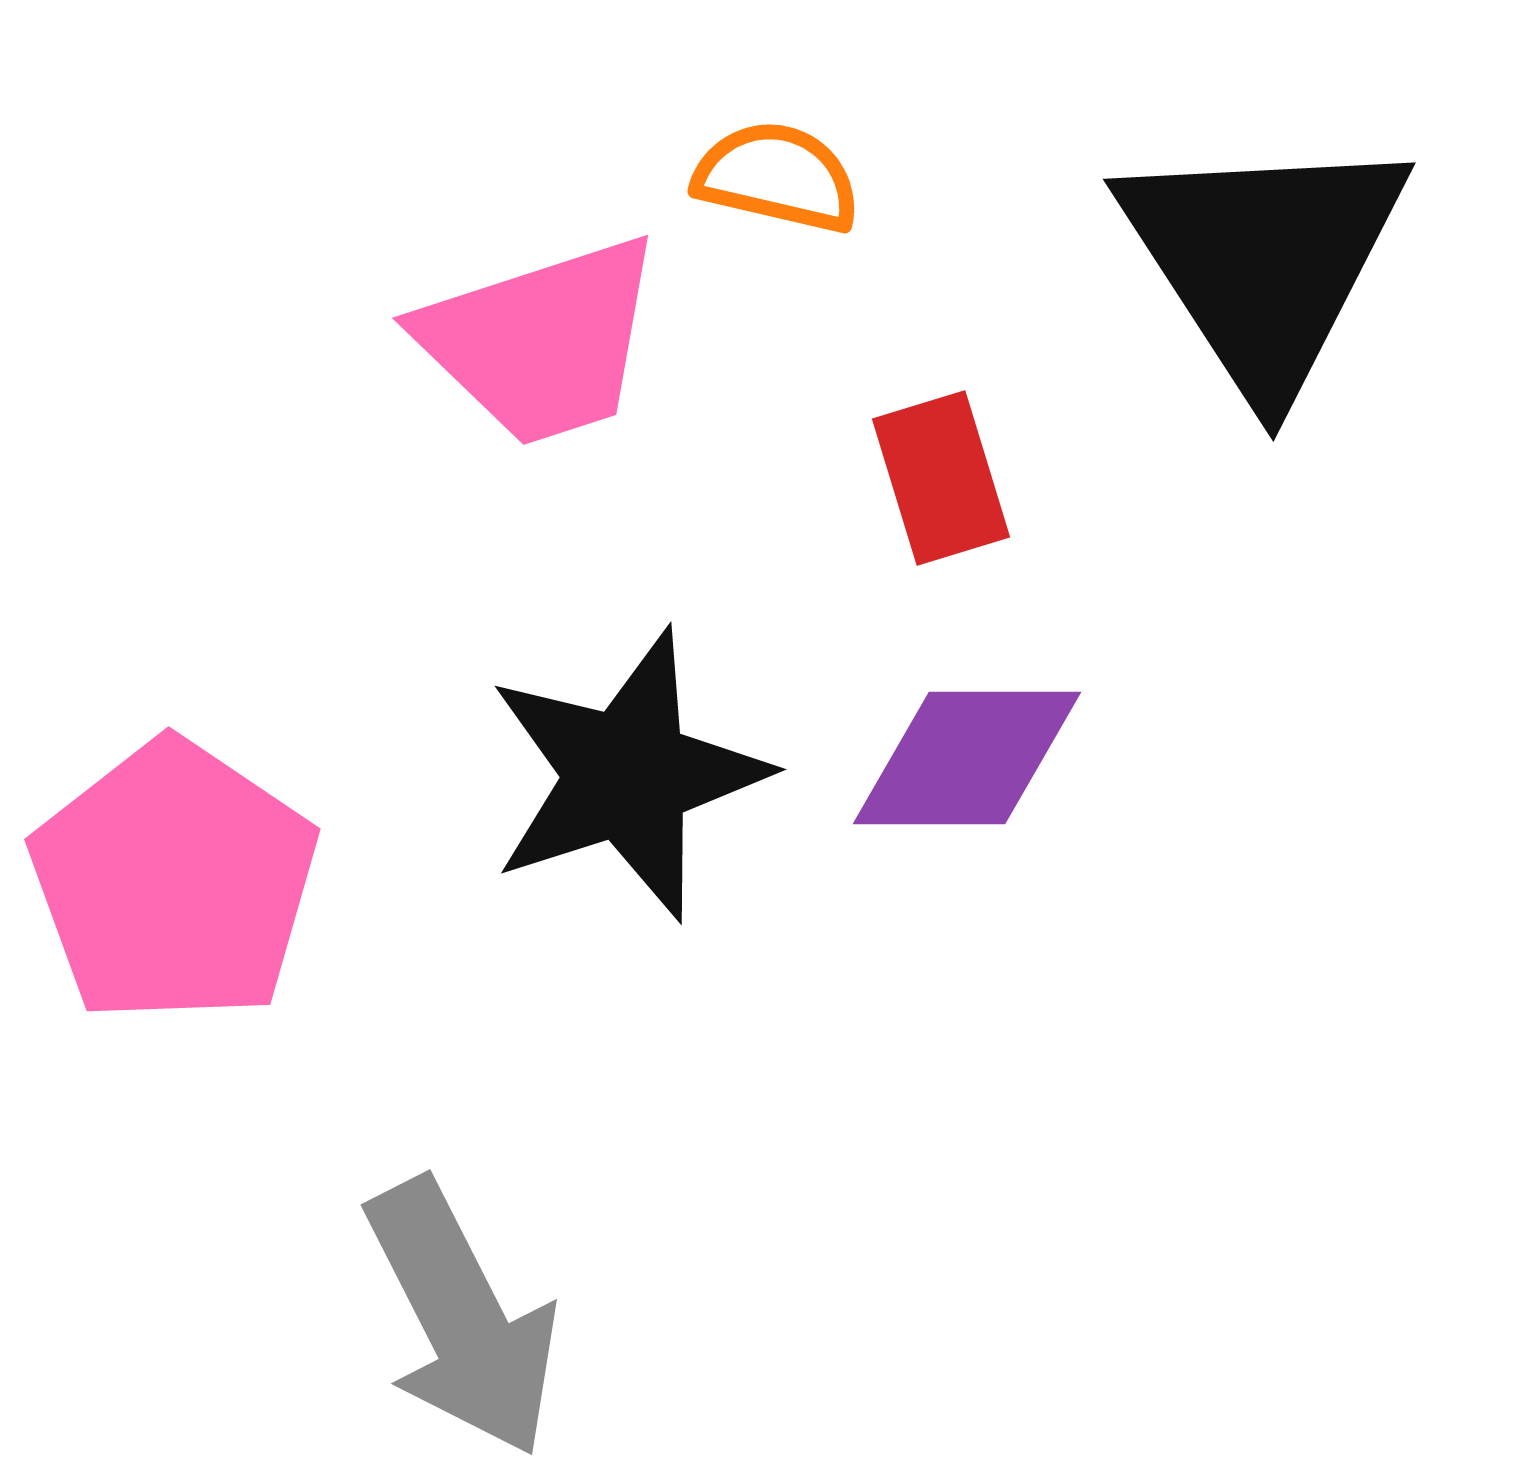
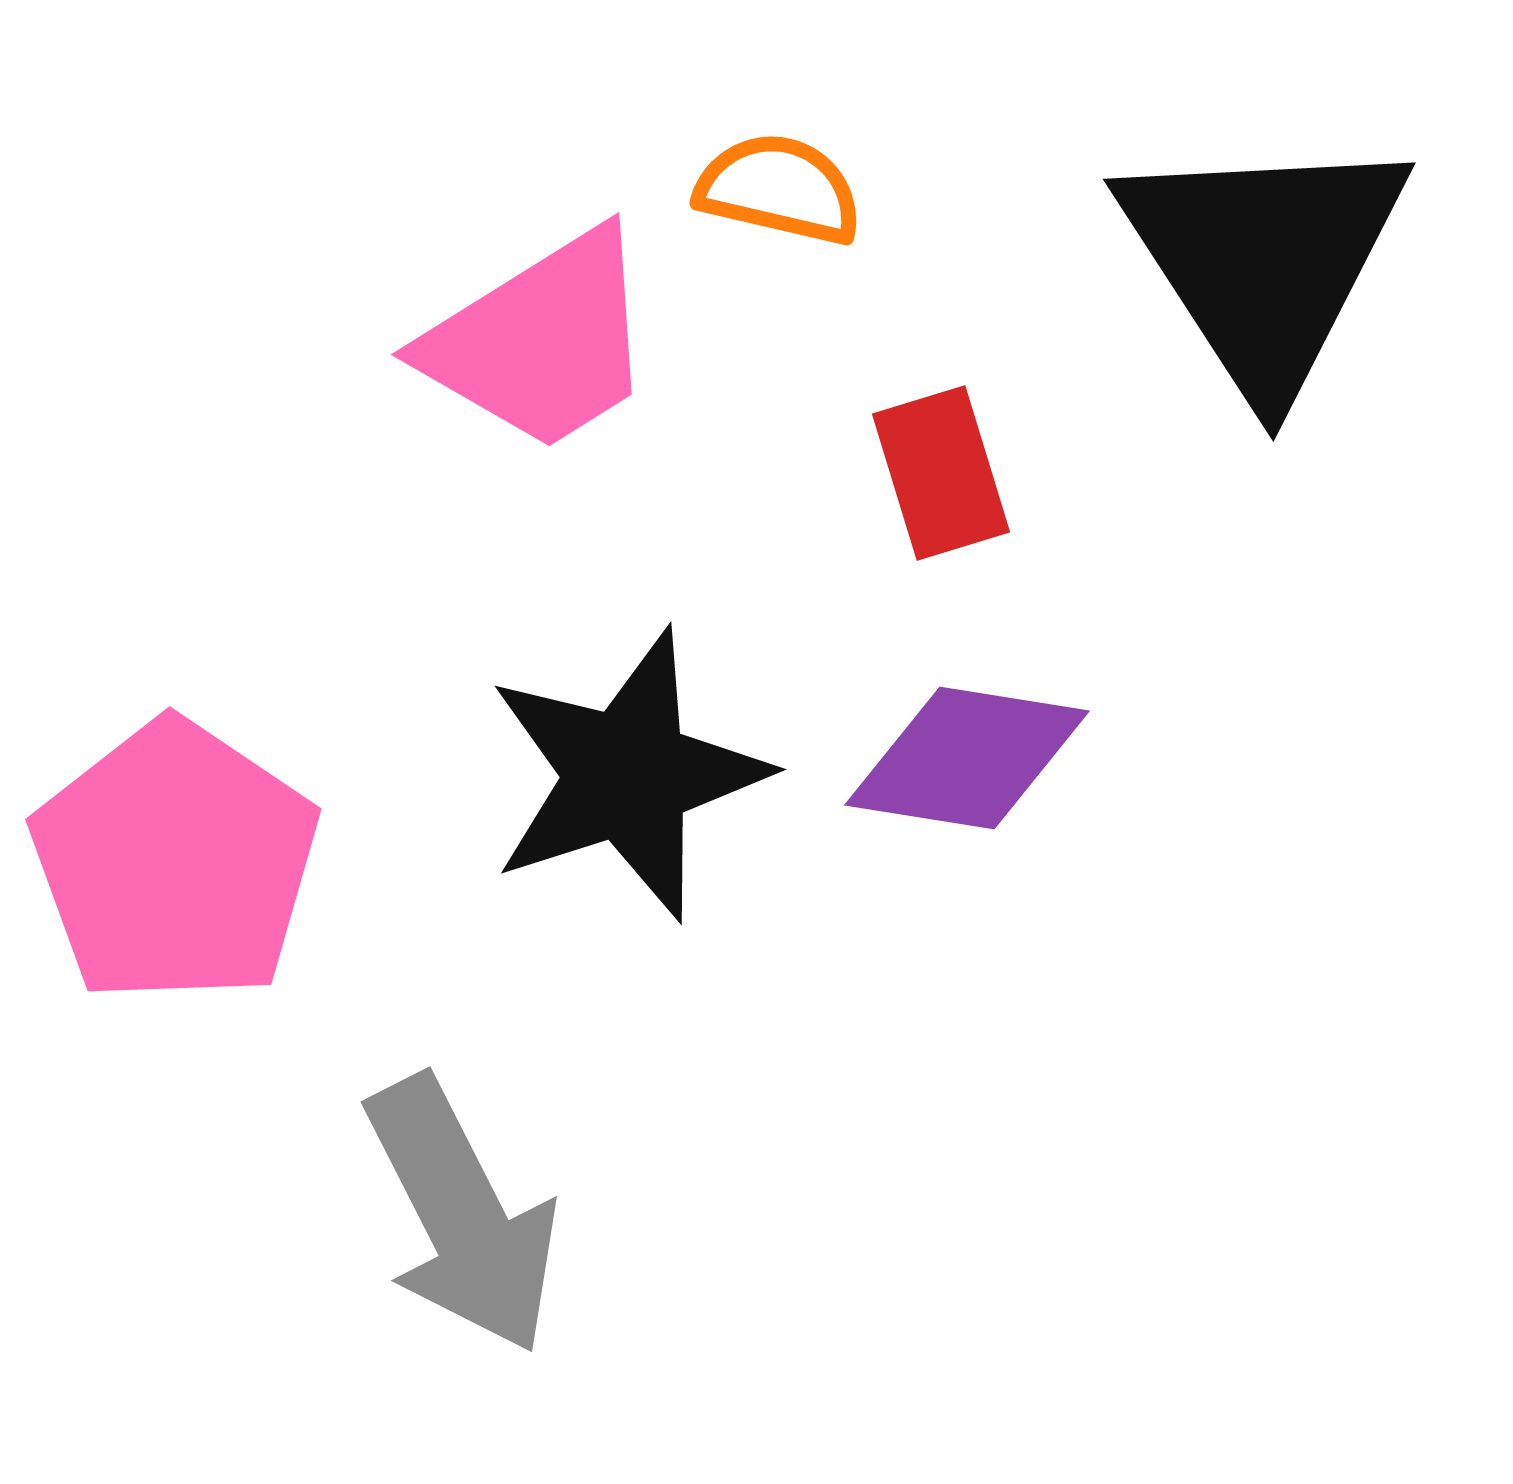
orange semicircle: moved 2 px right, 12 px down
pink trapezoid: rotated 14 degrees counterclockwise
red rectangle: moved 5 px up
purple diamond: rotated 9 degrees clockwise
pink pentagon: moved 1 px right, 20 px up
gray arrow: moved 103 px up
